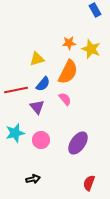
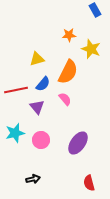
orange star: moved 8 px up
red semicircle: rotated 35 degrees counterclockwise
